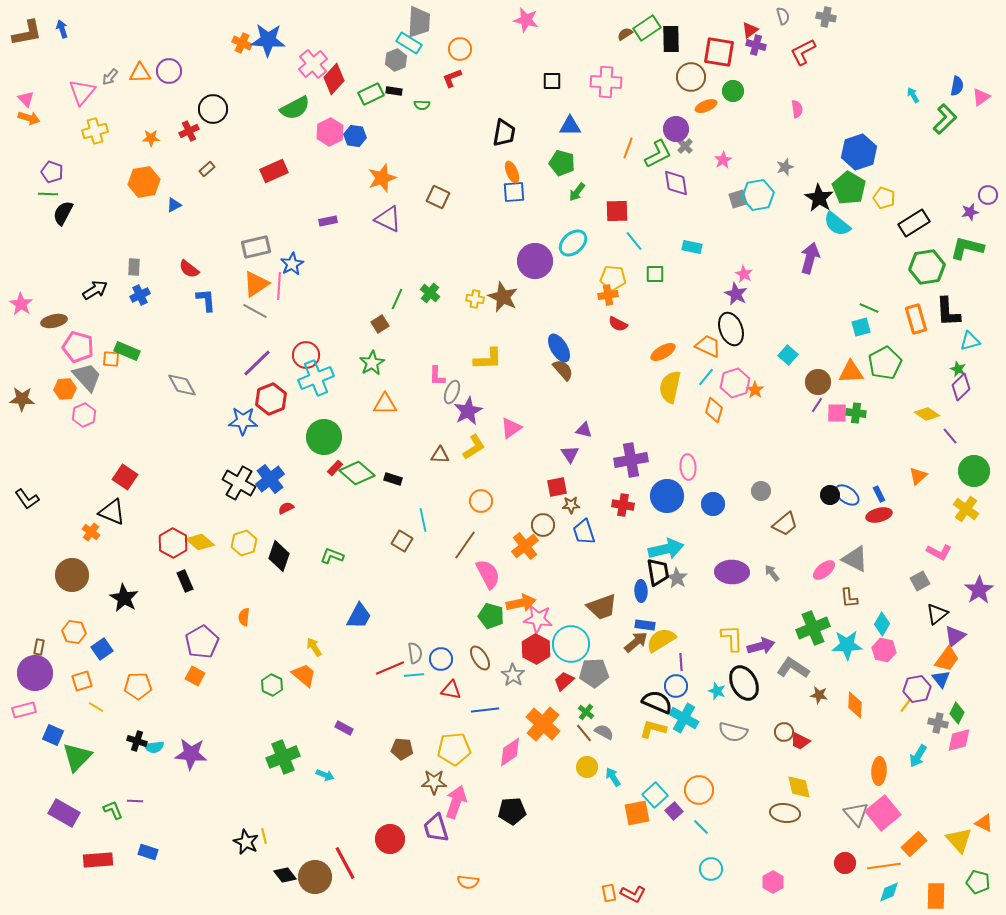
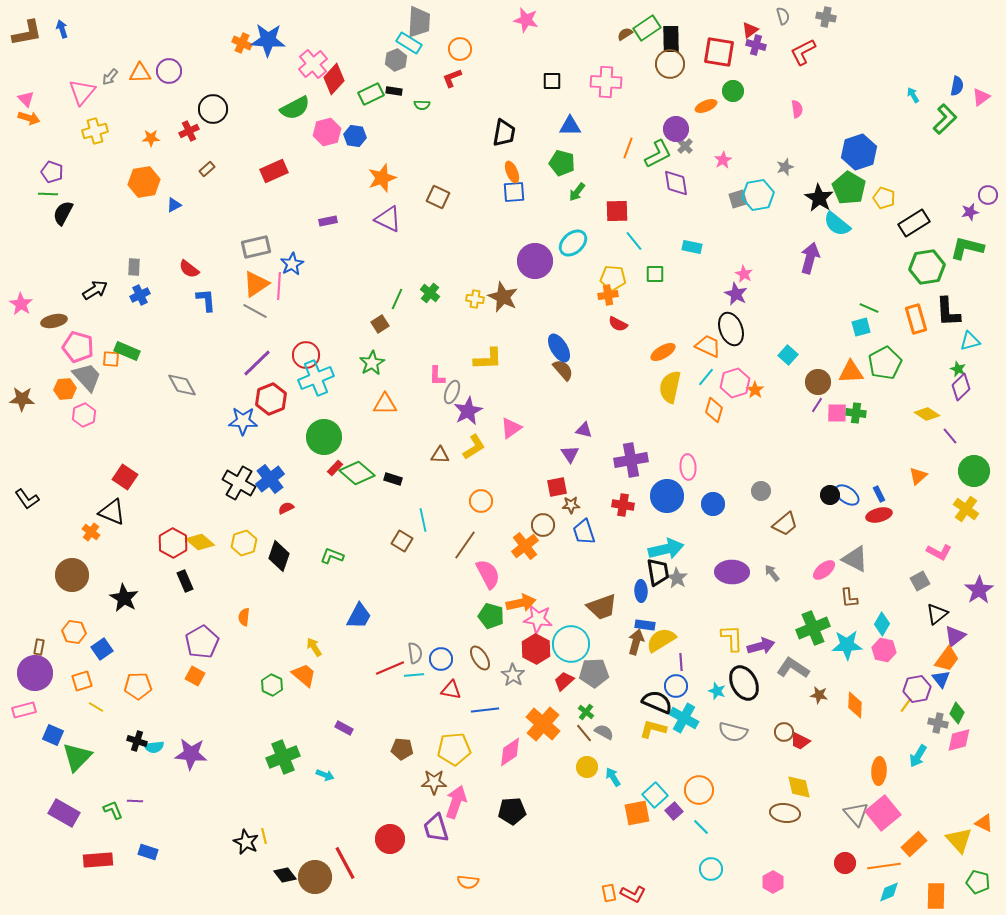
brown circle at (691, 77): moved 21 px left, 13 px up
pink hexagon at (330, 132): moved 3 px left; rotated 12 degrees clockwise
brown arrow at (636, 642): rotated 35 degrees counterclockwise
